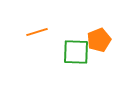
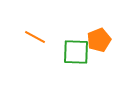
orange line: moved 2 px left, 5 px down; rotated 45 degrees clockwise
